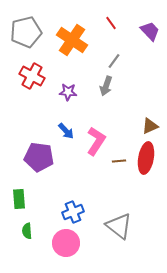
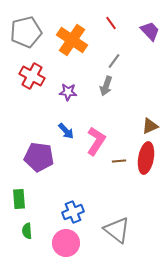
gray triangle: moved 2 px left, 4 px down
